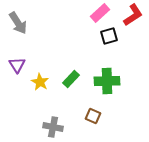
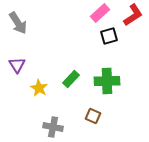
yellow star: moved 1 px left, 6 px down
